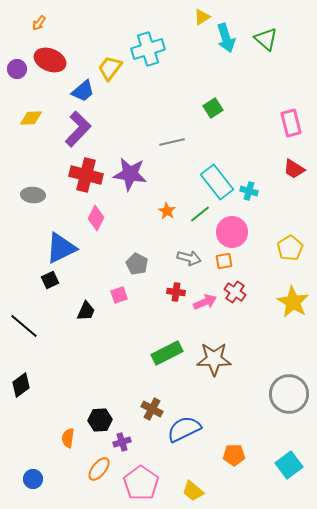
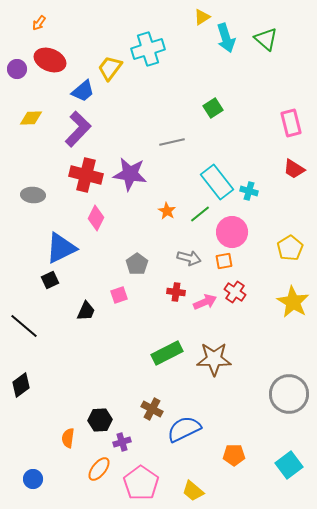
gray pentagon at (137, 264): rotated 10 degrees clockwise
